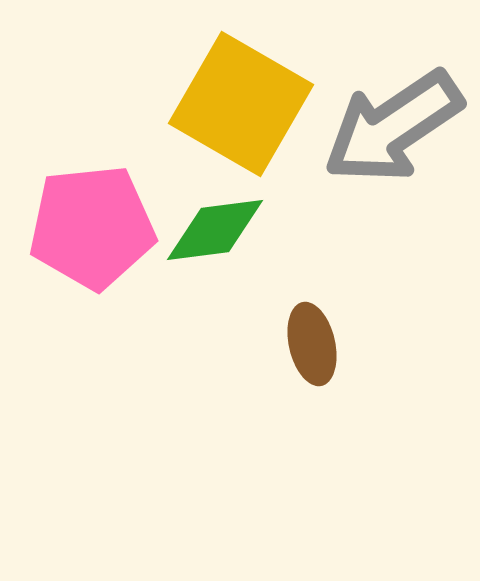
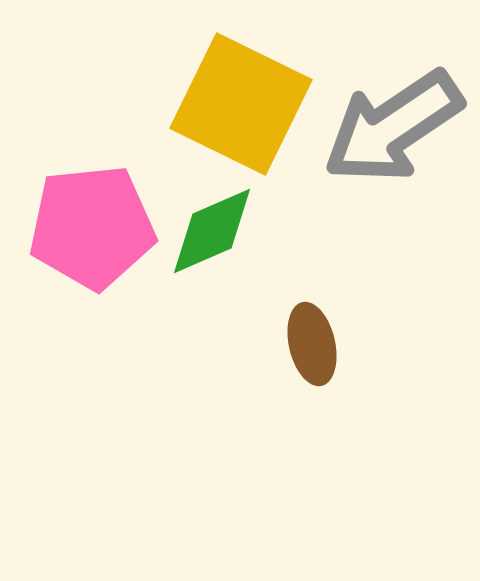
yellow square: rotated 4 degrees counterclockwise
green diamond: moved 3 px left, 1 px down; rotated 16 degrees counterclockwise
